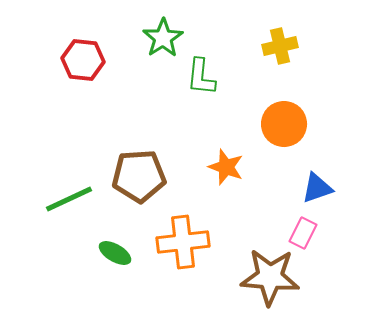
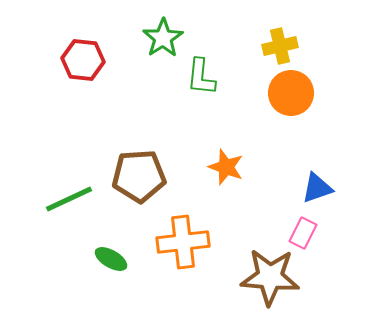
orange circle: moved 7 px right, 31 px up
green ellipse: moved 4 px left, 6 px down
